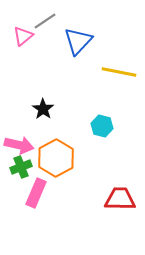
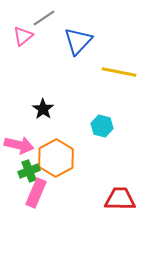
gray line: moved 1 px left, 3 px up
green cross: moved 8 px right, 4 px down
